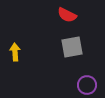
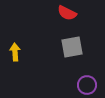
red semicircle: moved 2 px up
